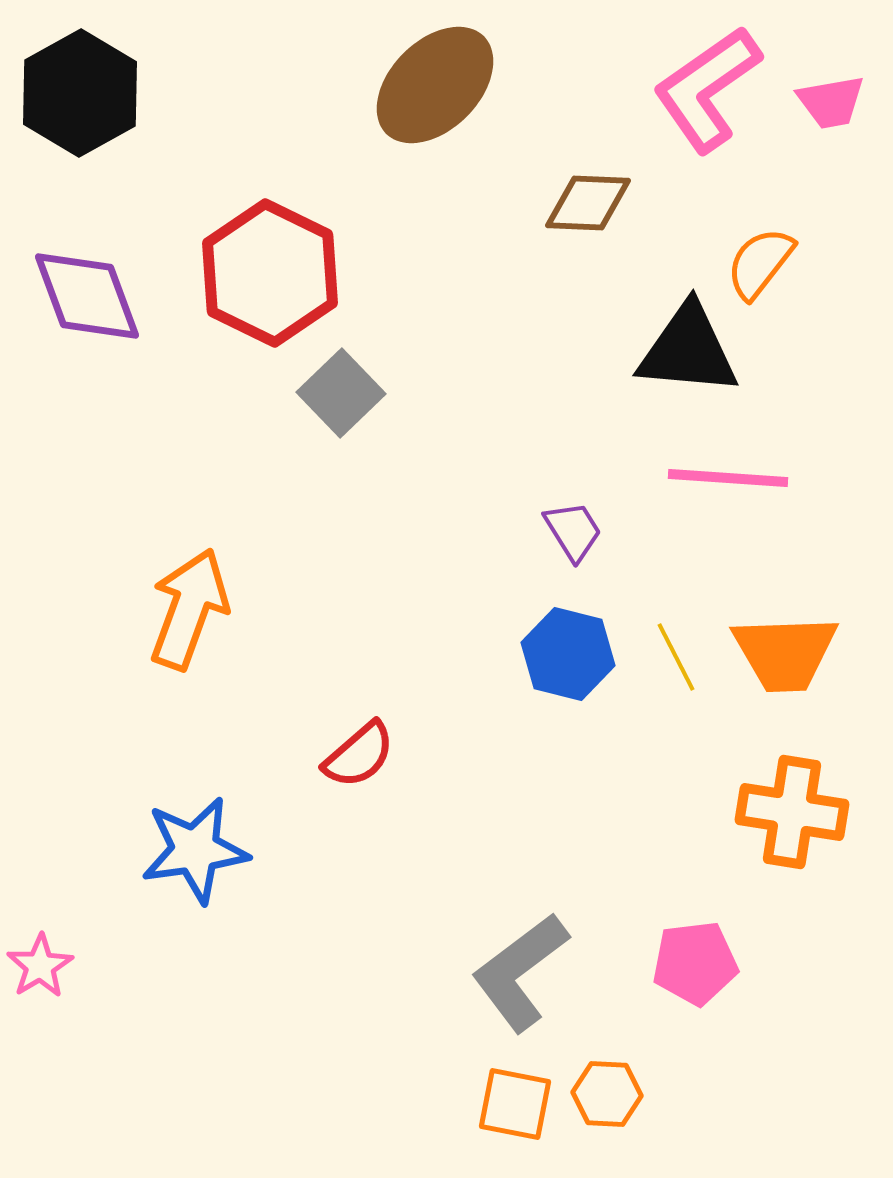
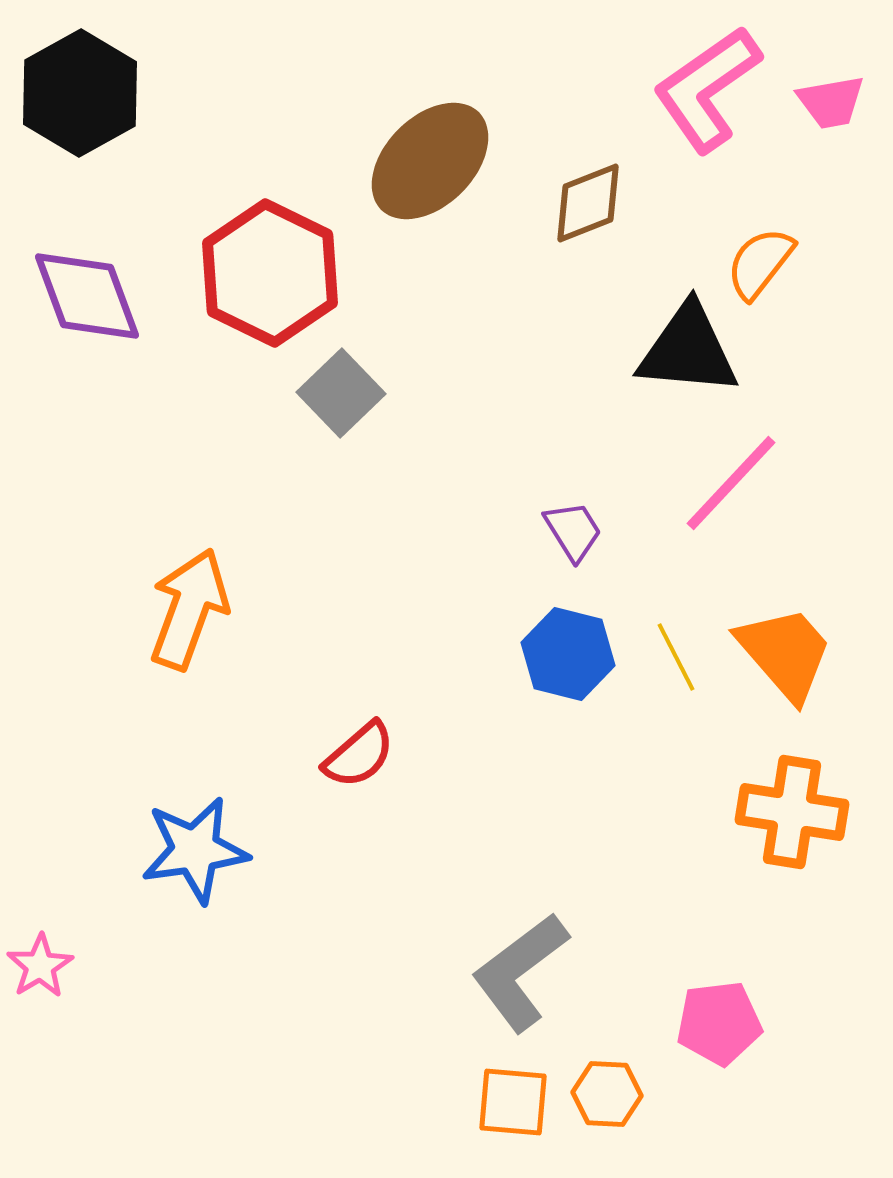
brown ellipse: moved 5 px left, 76 px down
brown diamond: rotated 24 degrees counterclockwise
pink line: moved 3 px right, 5 px down; rotated 51 degrees counterclockwise
orange trapezoid: rotated 129 degrees counterclockwise
pink pentagon: moved 24 px right, 60 px down
orange square: moved 2 px left, 2 px up; rotated 6 degrees counterclockwise
